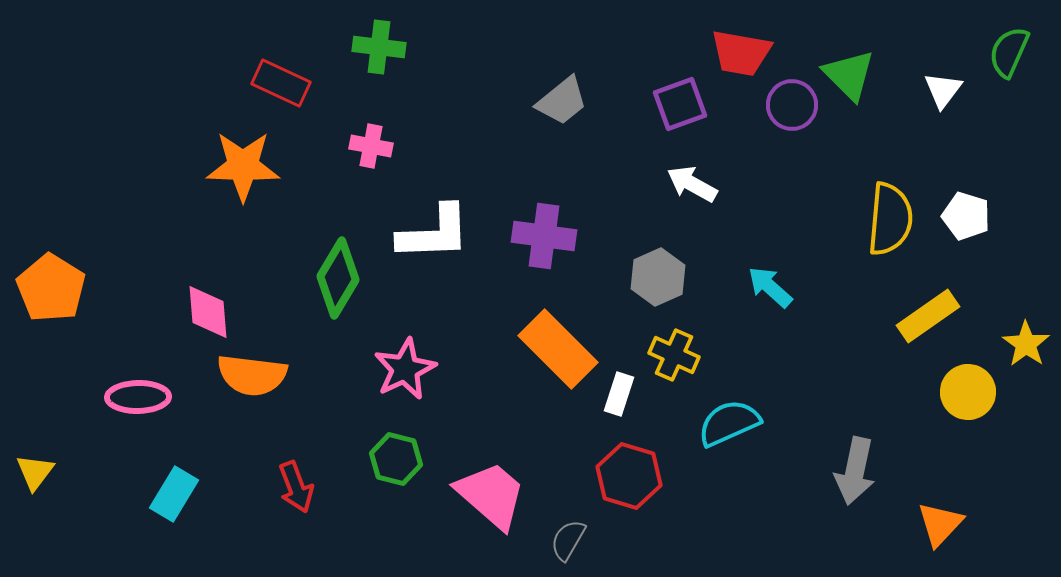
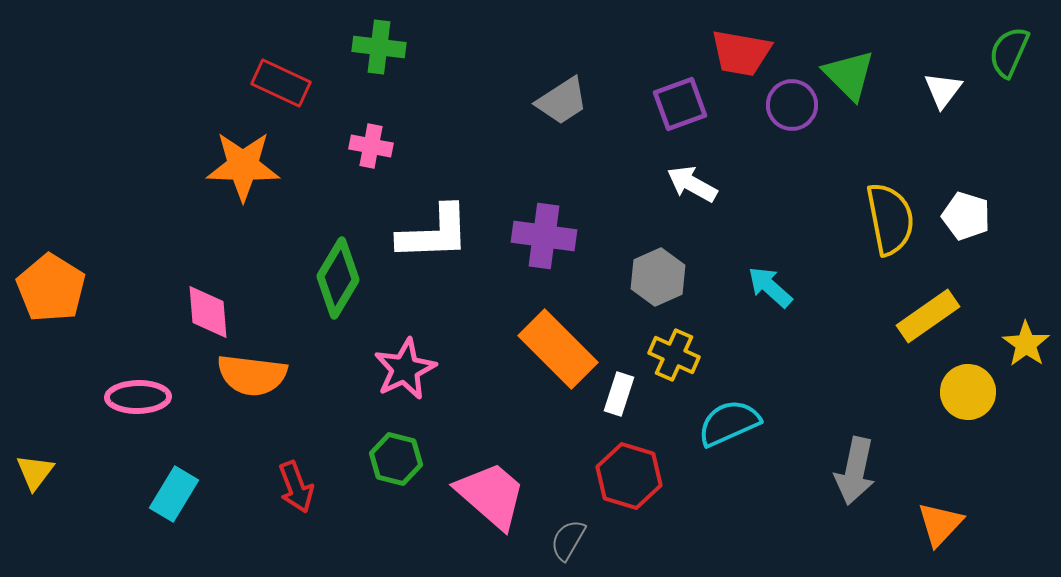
gray trapezoid: rotated 6 degrees clockwise
yellow semicircle: rotated 16 degrees counterclockwise
